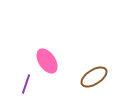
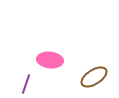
pink ellipse: moved 3 px right, 1 px up; rotated 50 degrees counterclockwise
